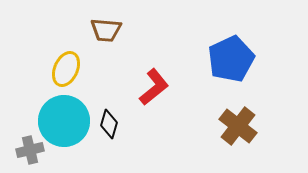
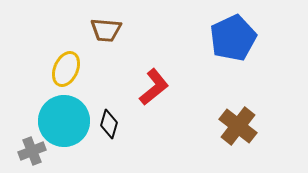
blue pentagon: moved 2 px right, 21 px up
gray cross: moved 2 px right, 1 px down; rotated 8 degrees counterclockwise
